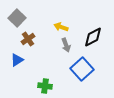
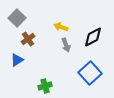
blue square: moved 8 px right, 4 px down
green cross: rotated 24 degrees counterclockwise
